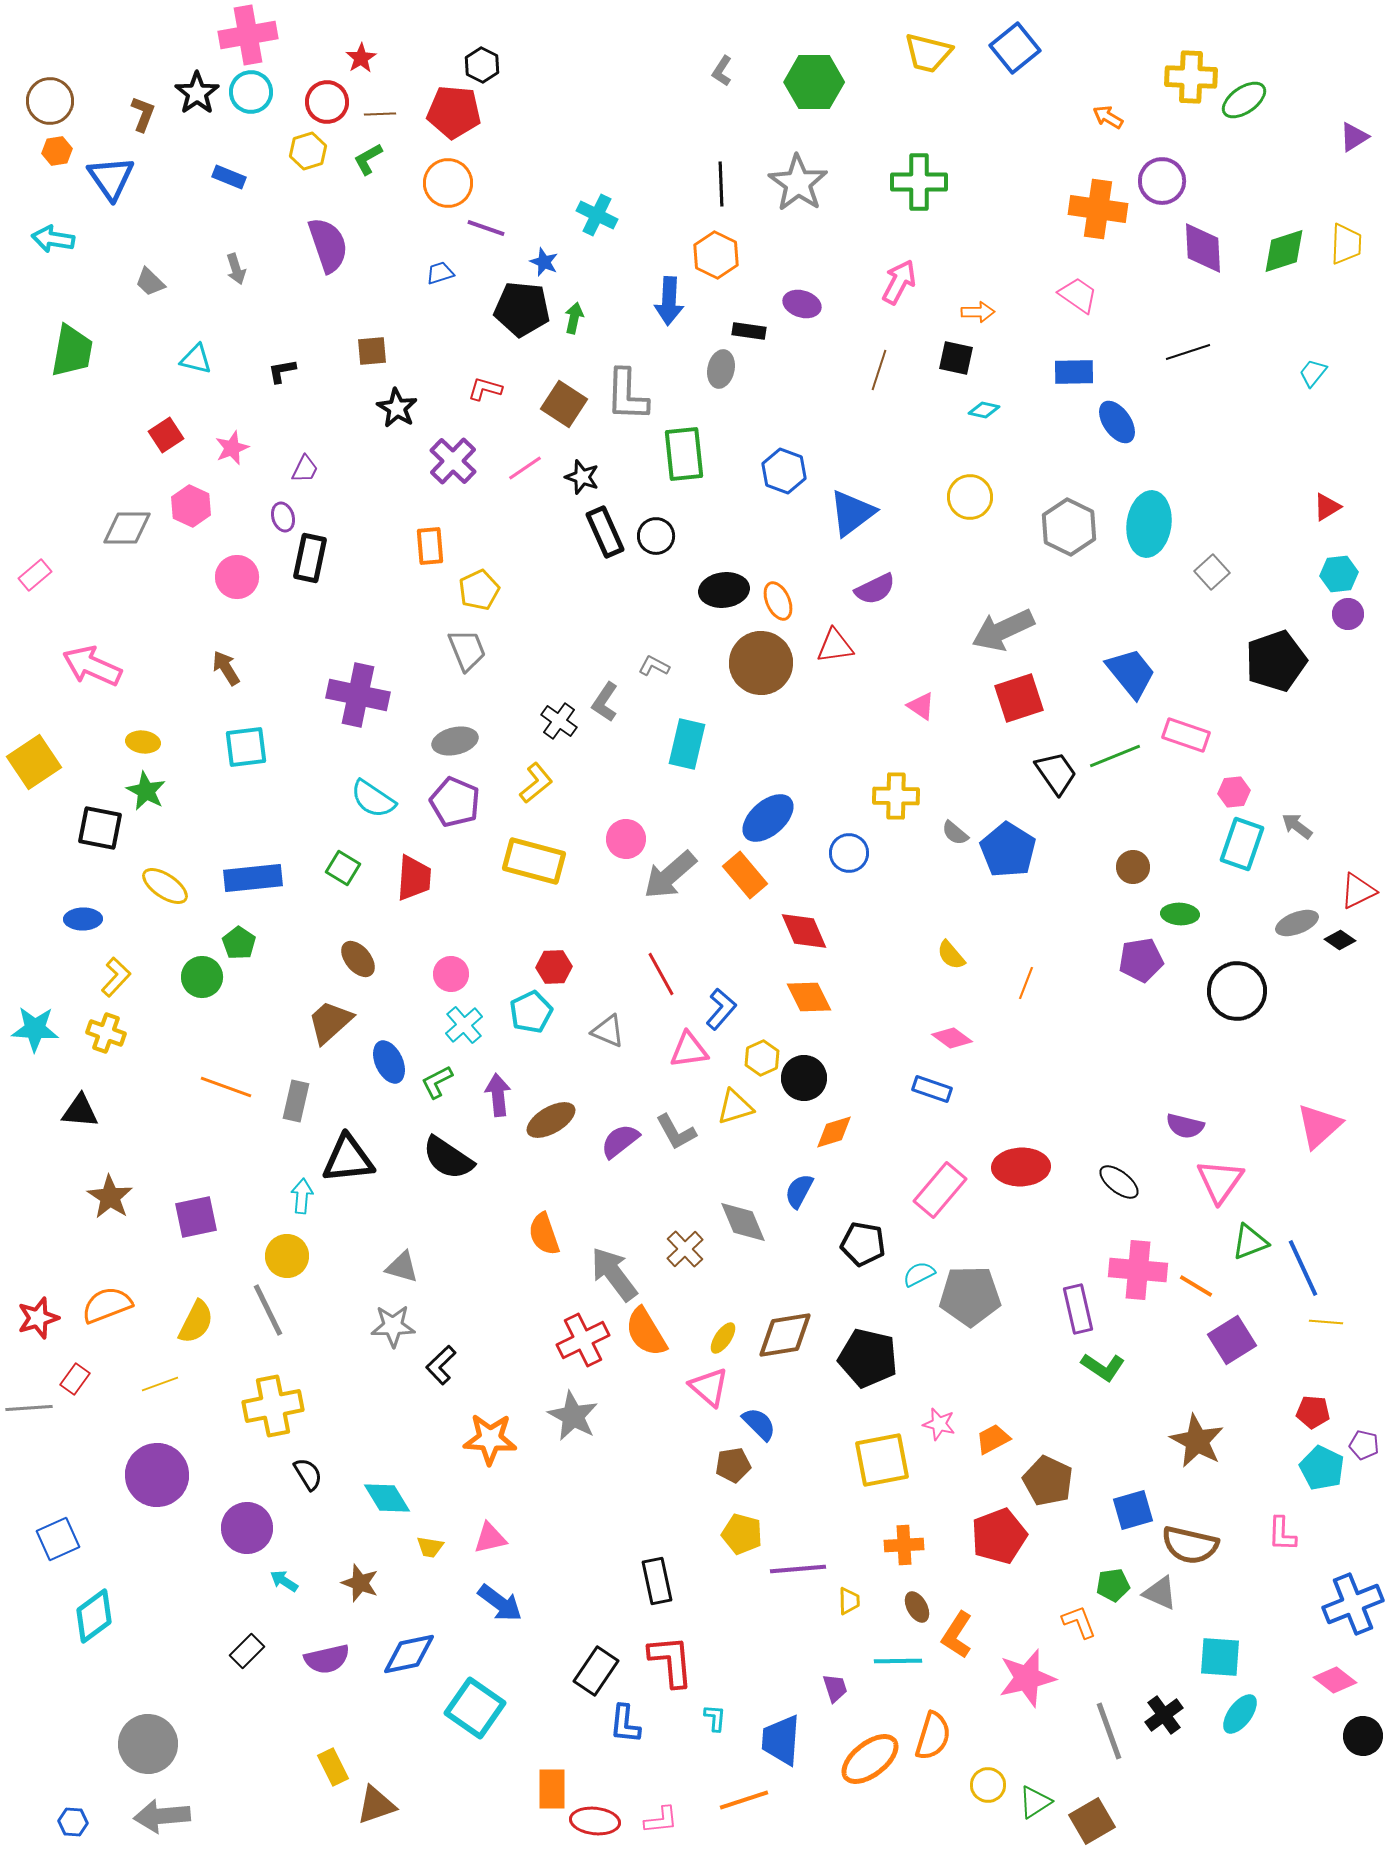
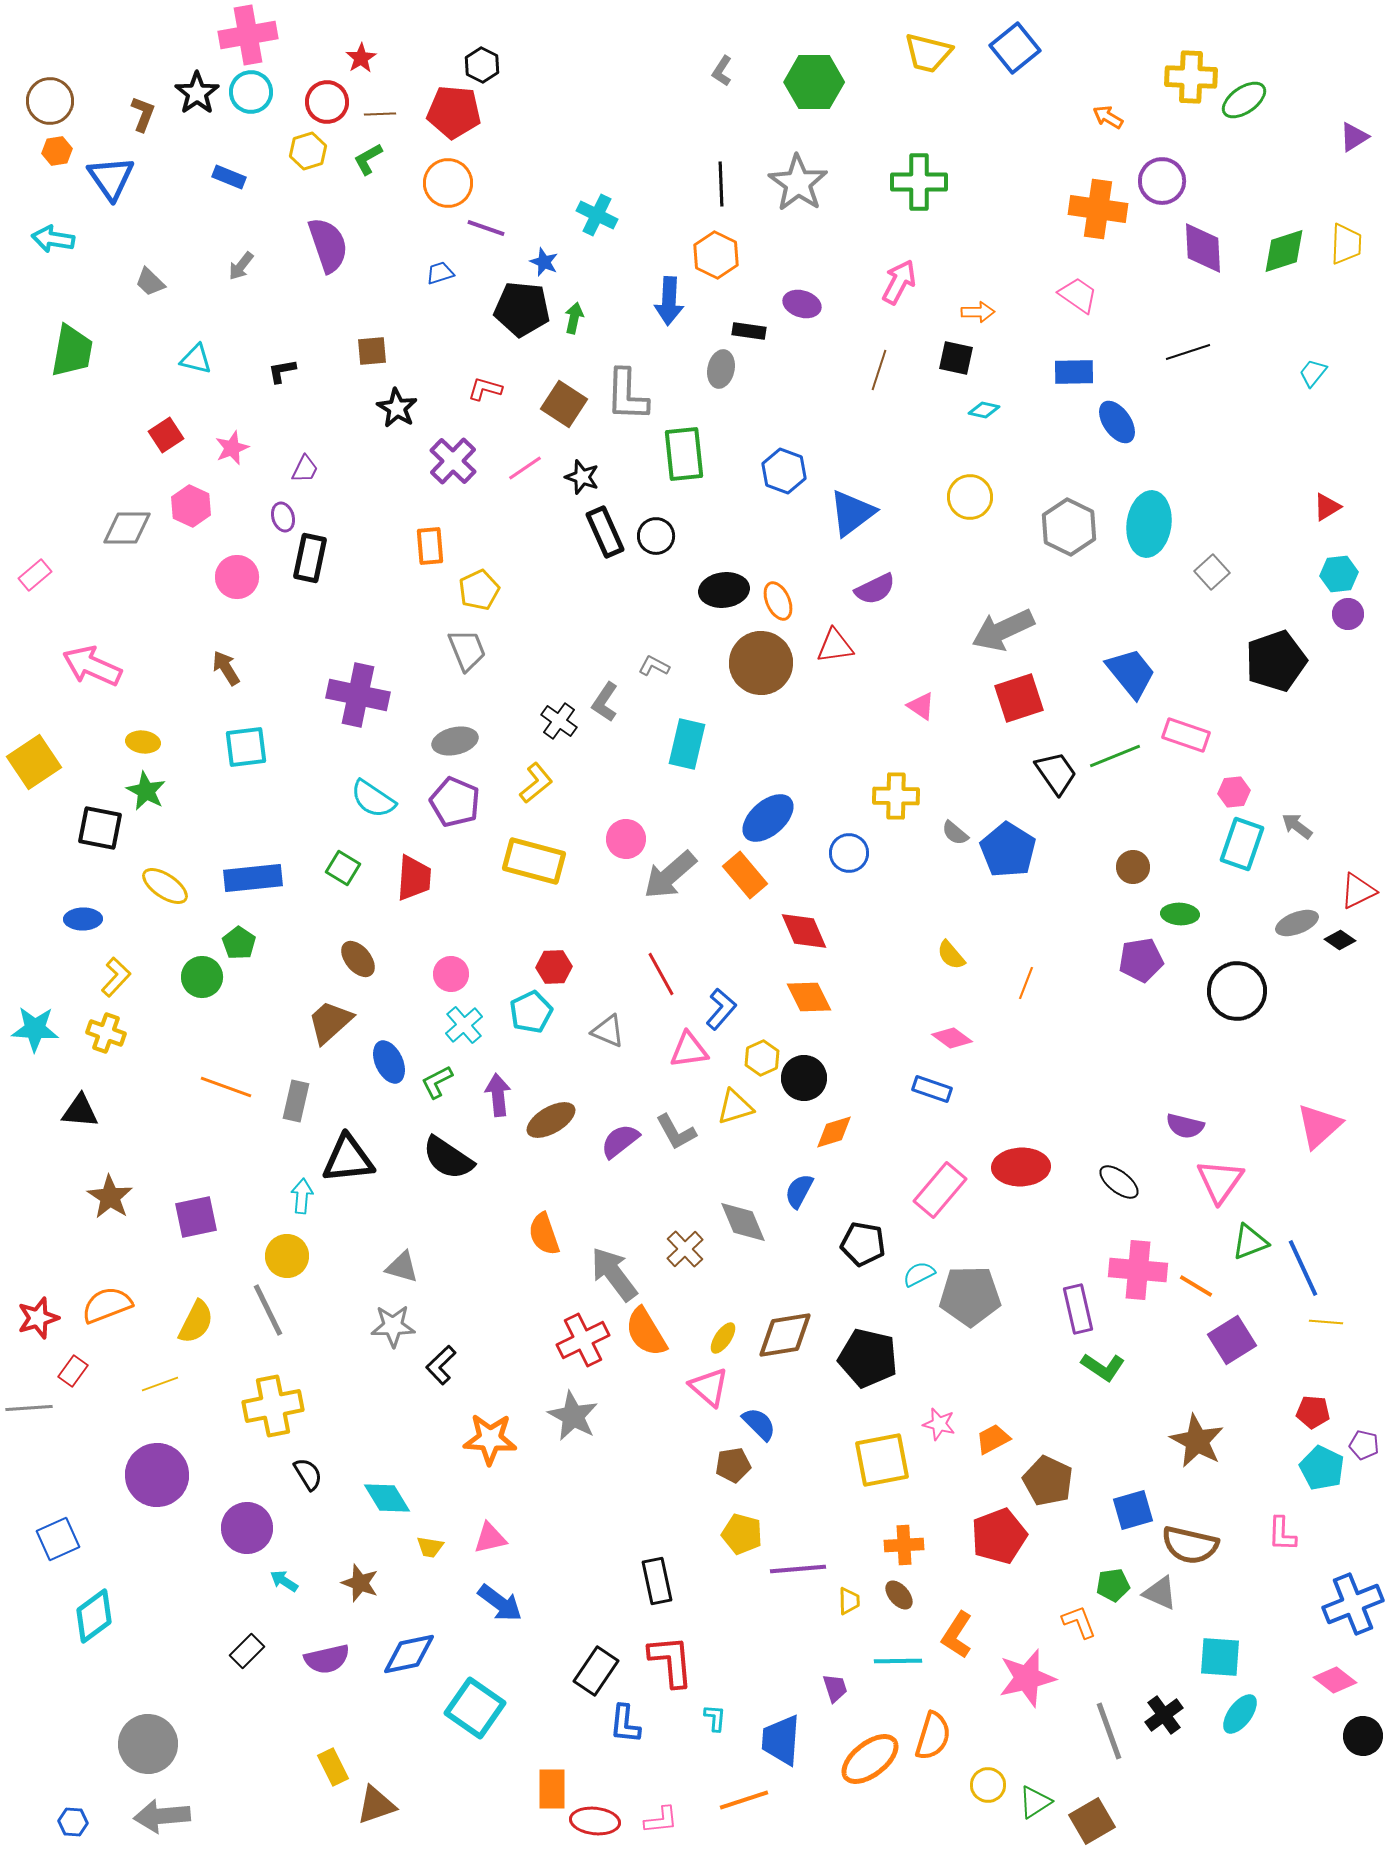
gray arrow at (236, 269): moved 5 px right, 3 px up; rotated 56 degrees clockwise
red rectangle at (75, 1379): moved 2 px left, 8 px up
brown ellipse at (917, 1607): moved 18 px left, 12 px up; rotated 12 degrees counterclockwise
